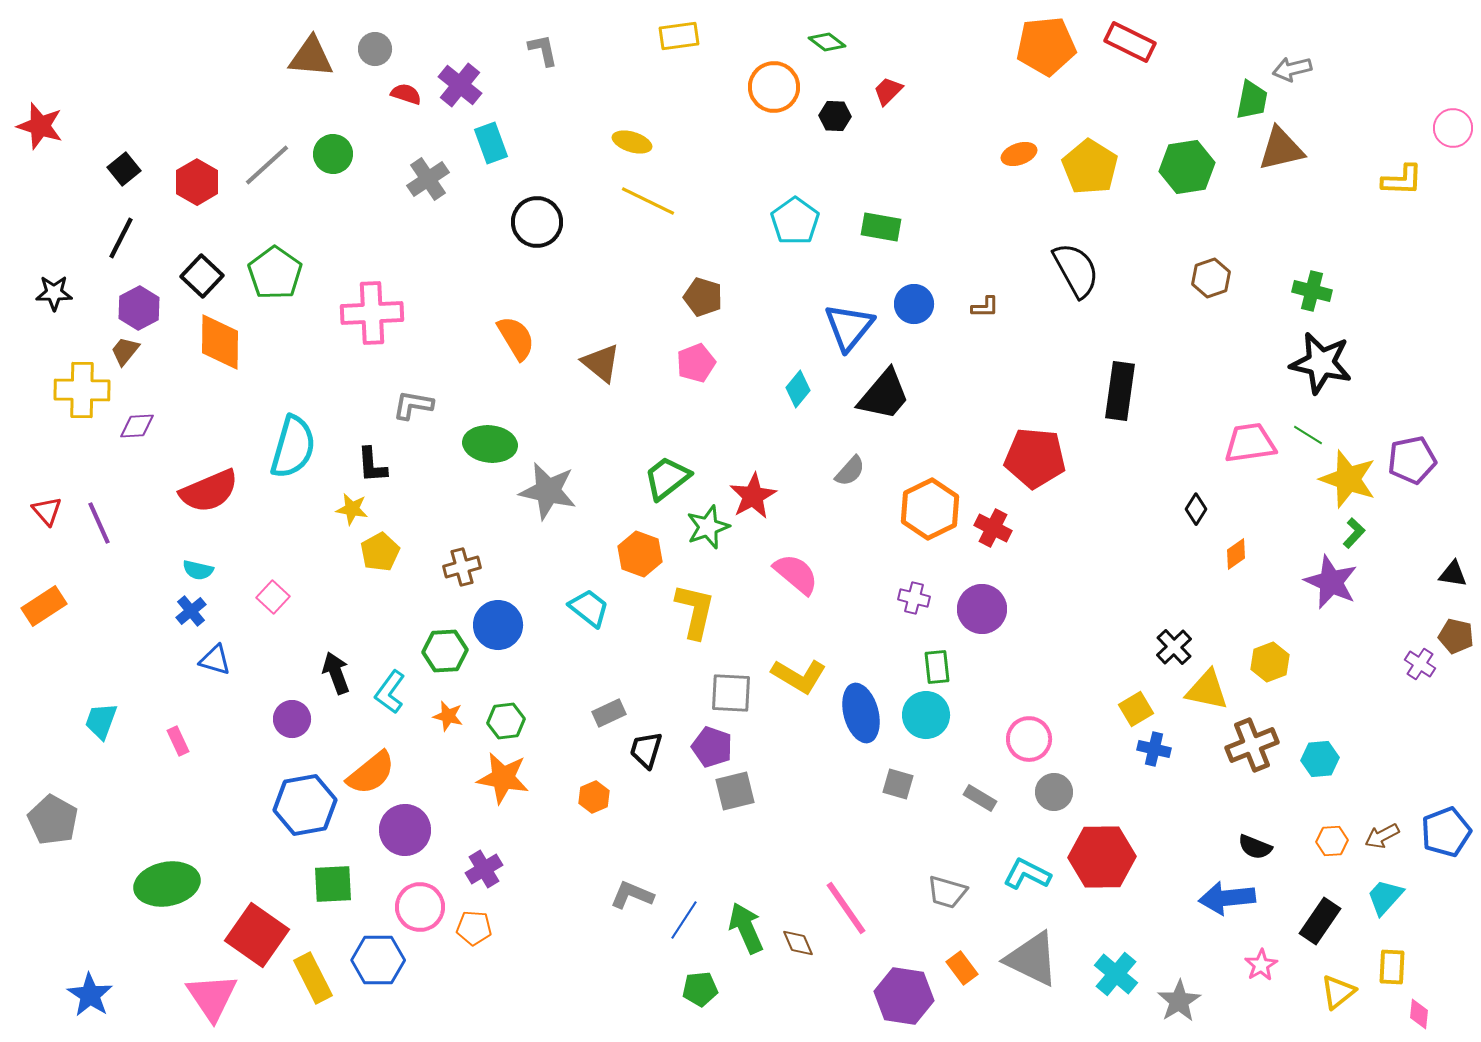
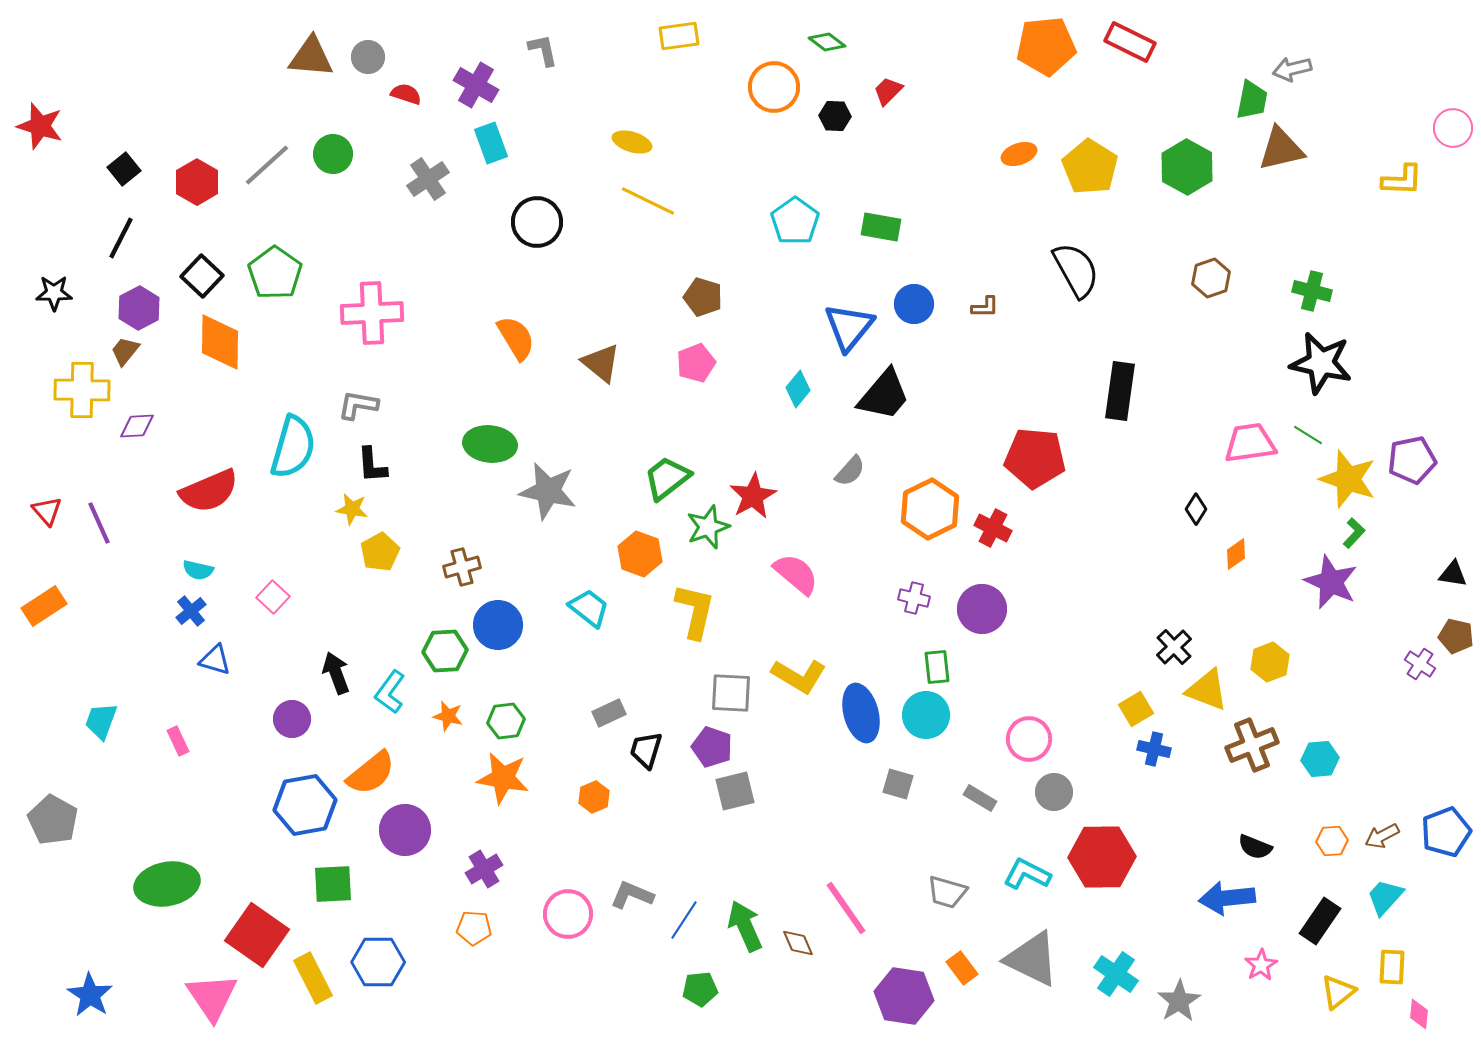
gray circle at (375, 49): moved 7 px left, 8 px down
purple cross at (460, 85): moved 16 px right; rotated 9 degrees counterclockwise
green hexagon at (1187, 167): rotated 22 degrees counterclockwise
gray L-shape at (413, 405): moved 55 px left
yellow triangle at (1207, 690): rotated 9 degrees clockwise
pink circle at (420, 907): moved 148 px right, 7 px down
green arrow at (746, 928): moved 1 px left, 2 px up
blue hexagon at (378, 960): moved 2 px down
cyan cross at (1116, 974): rotated 6 degrees counterclockwise
